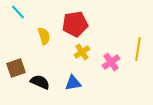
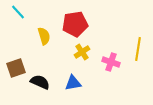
pink cross: rotated 36 degrees counterclockwise
